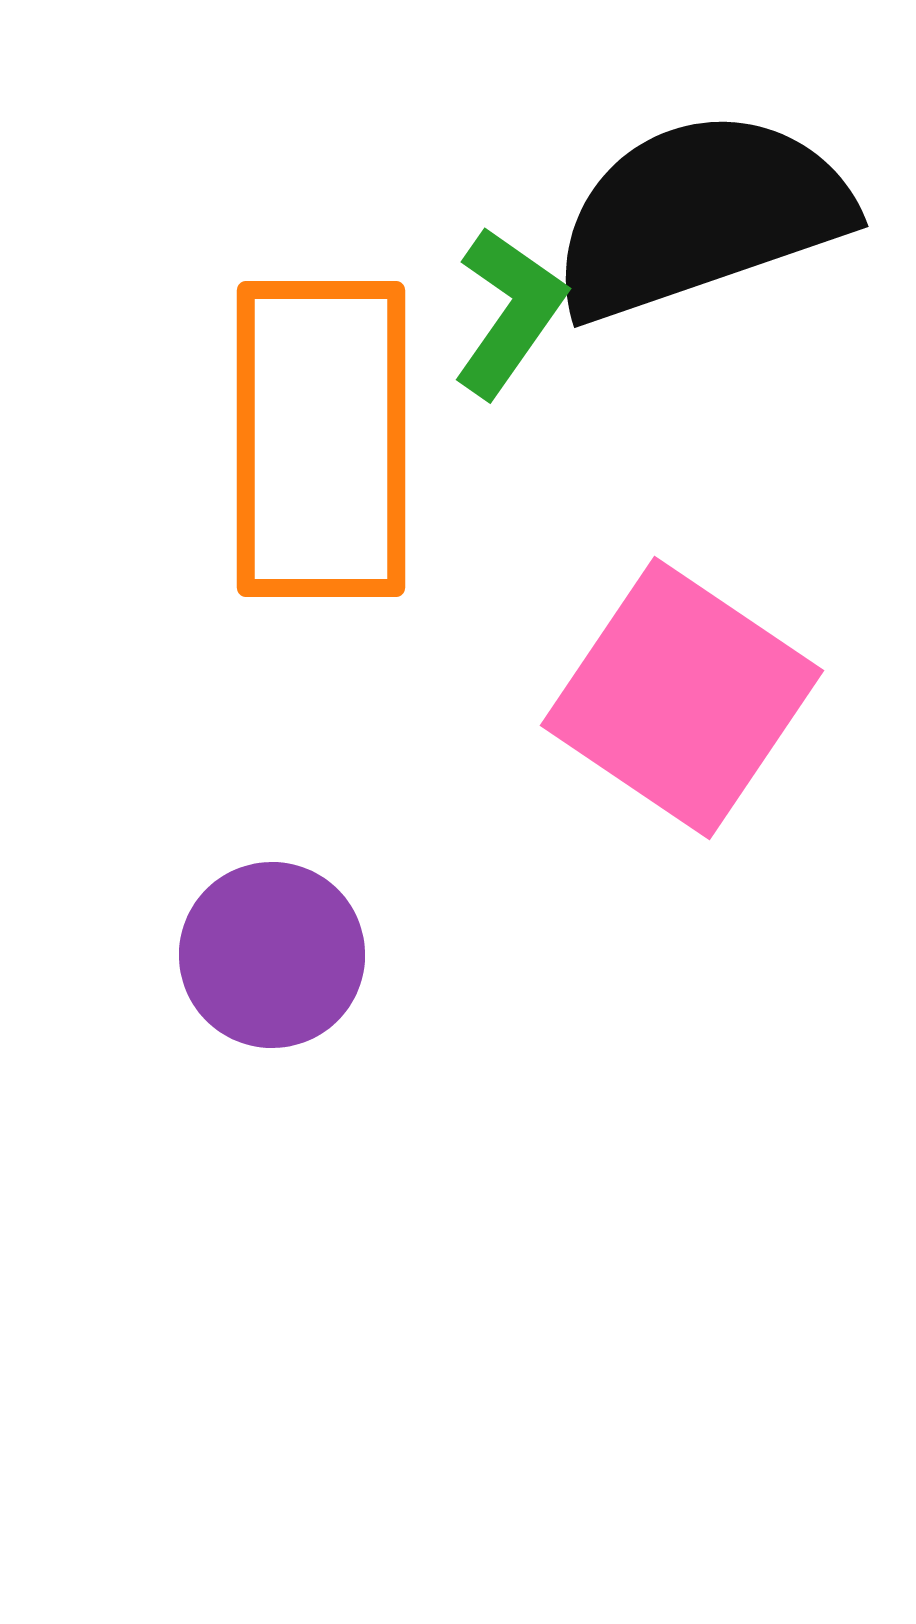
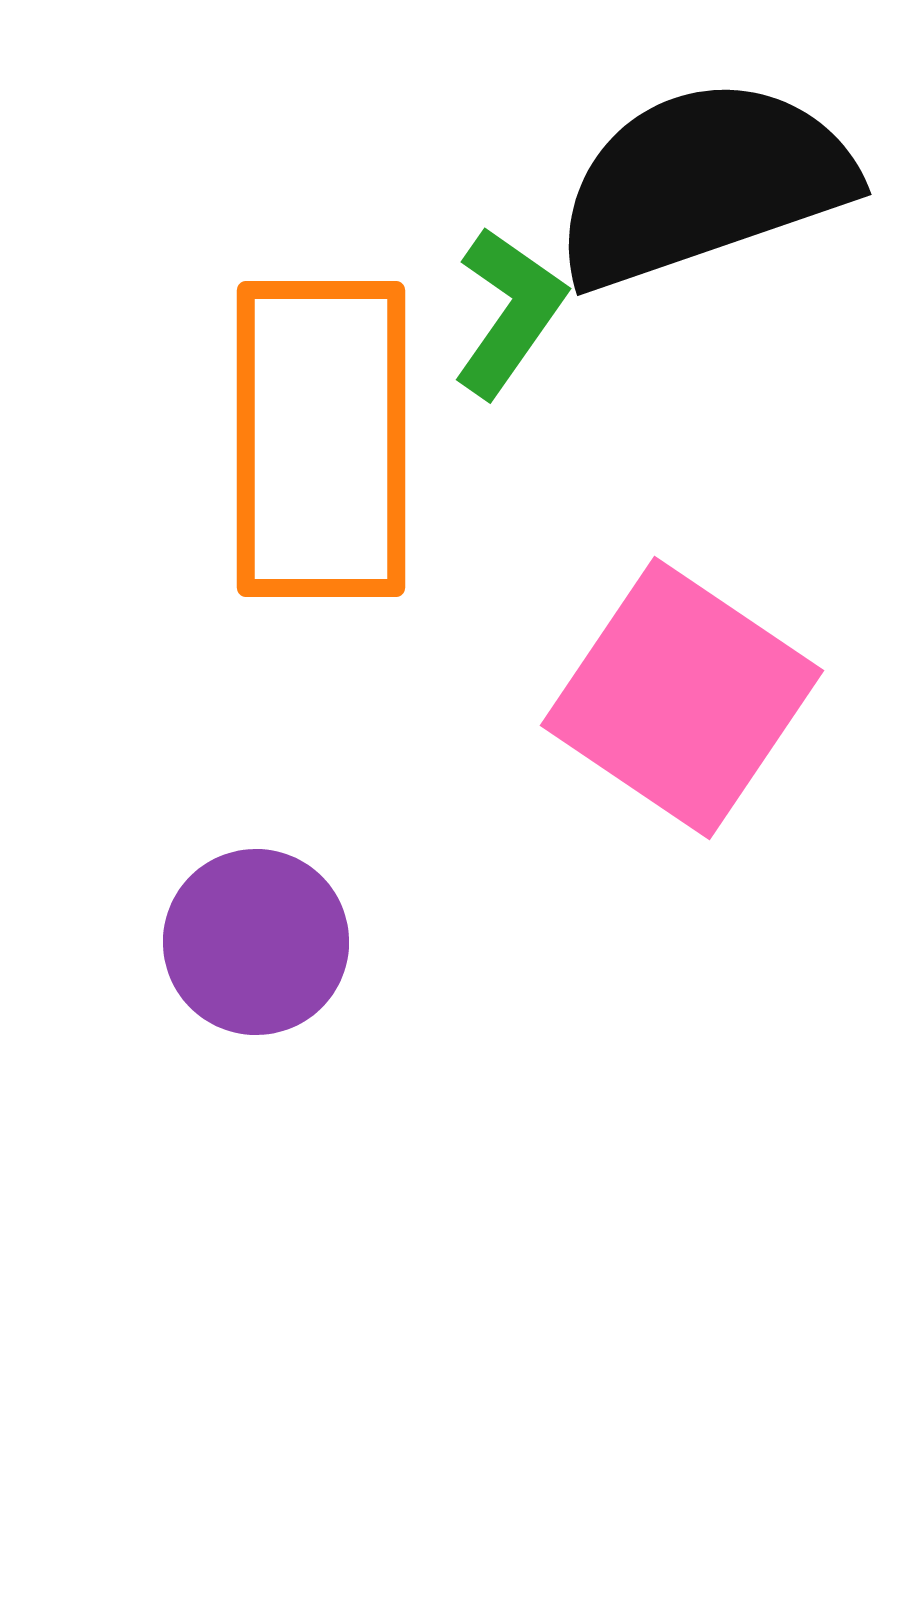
black semicircle: moved 3 px right, 32 px up
purple circle: moved 16 px left, 13 px up
